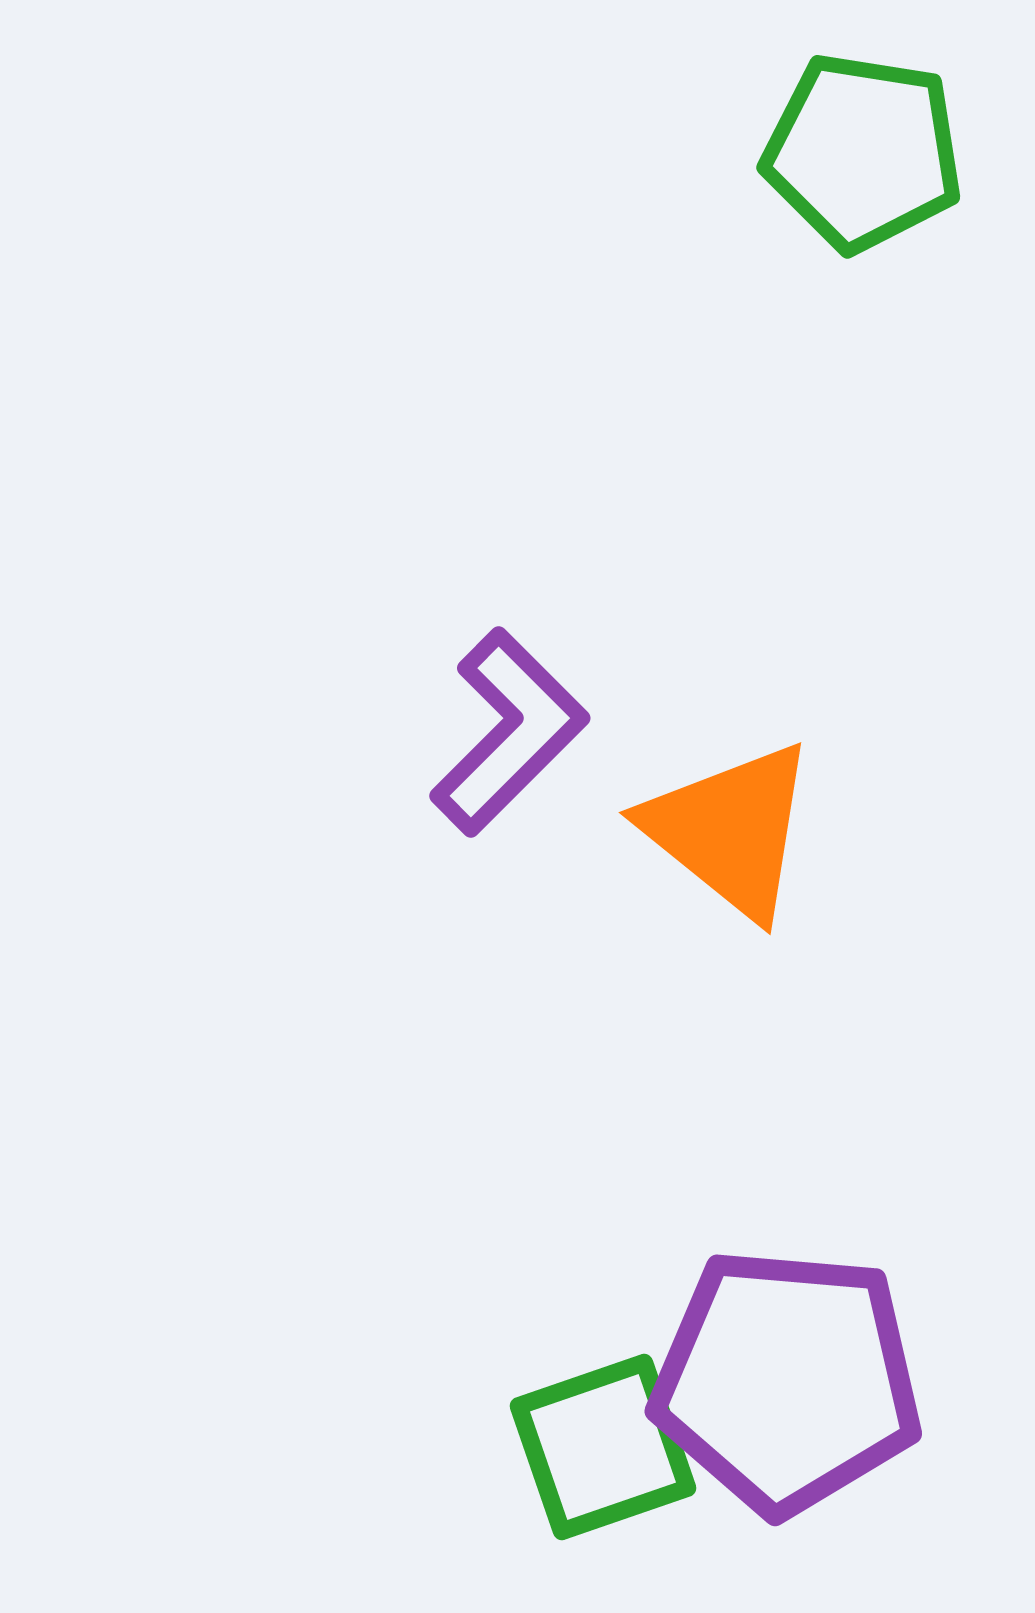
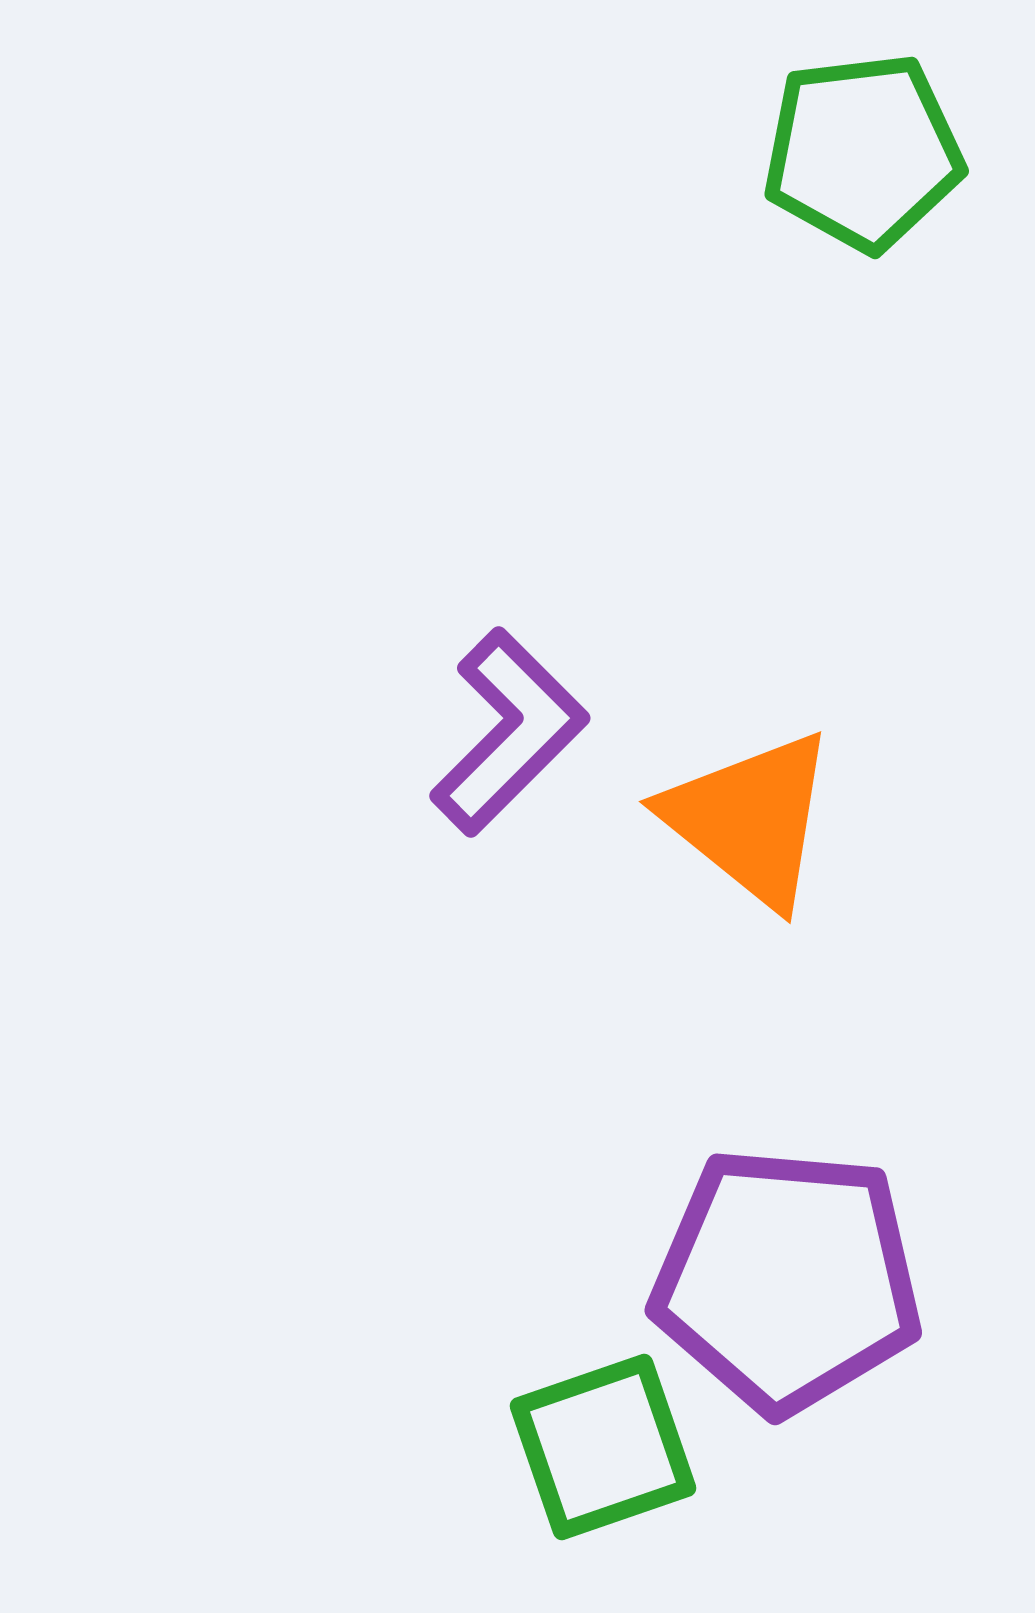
green pentagon: rotated 16 degrees counterclockwise
orange triangle: moved 20 px right, 11 px up
purple pentagon: moved 101 px up
